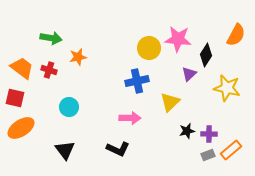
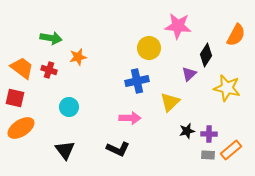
pink star: moved 13 px up
gray rectangle: rotated 24 degrees clockwise
